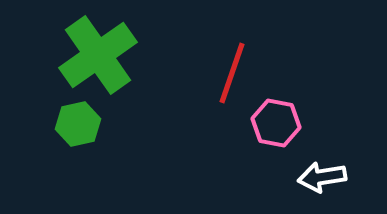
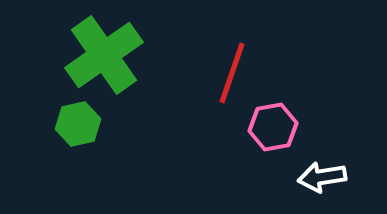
green cross: moved 6 px right
pink hexagon: moved 3 px left, 4 px down; rotated 21 degrees counterclockwise
